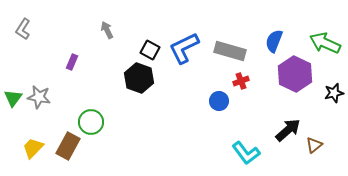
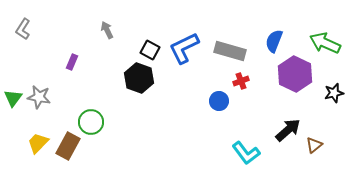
yellow trapezoid: moved 5 px right, 5 px up
